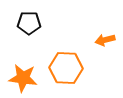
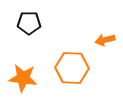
orange hexagon: moved 6 px right
